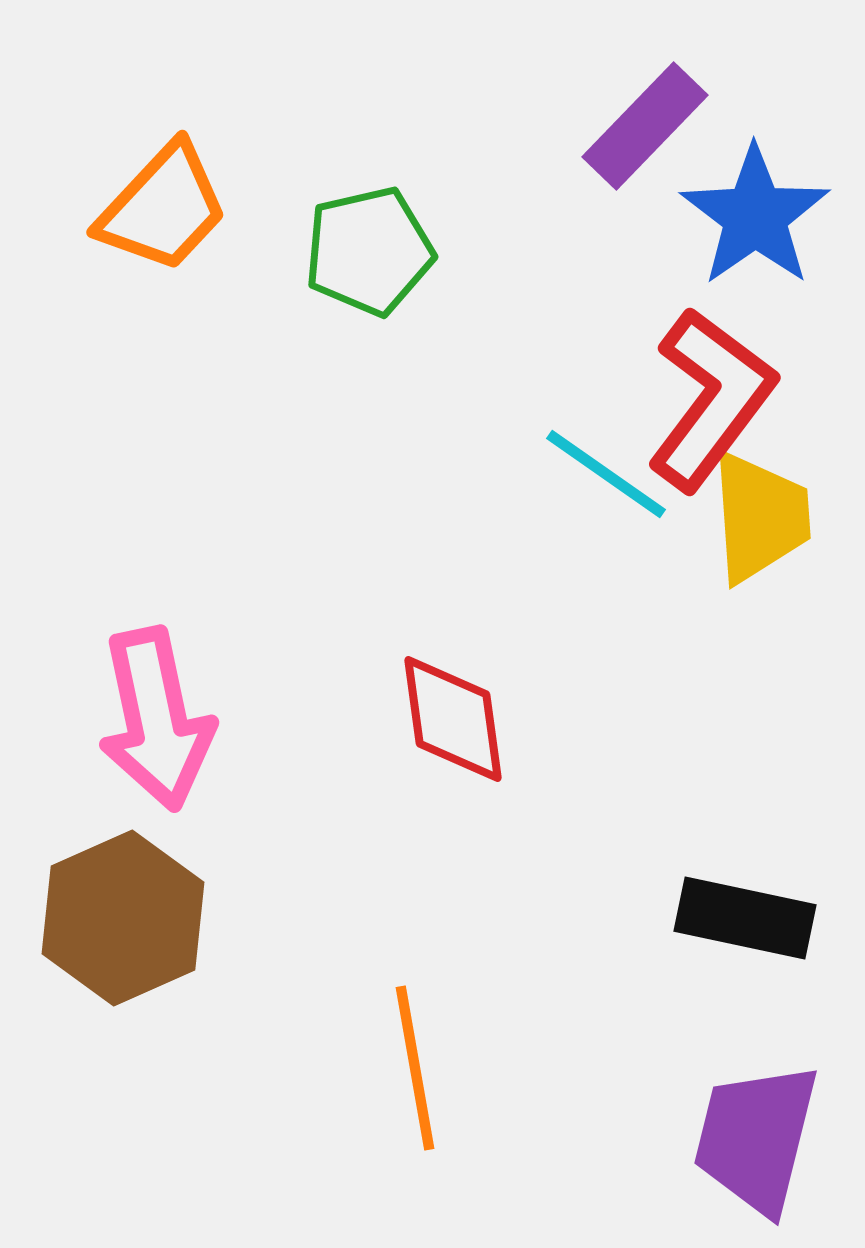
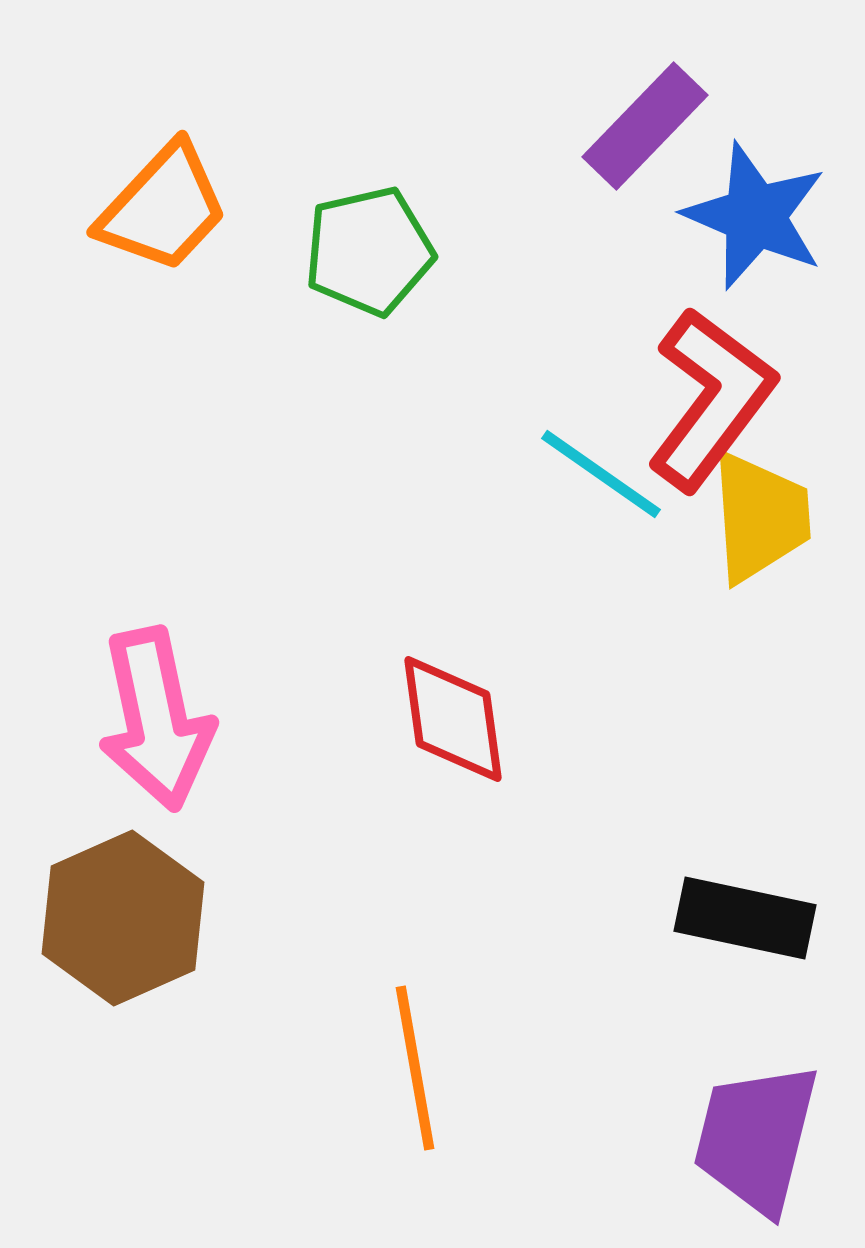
blue star: rotated 14 degrees counterclockwise
cyan line: moved 5 px left
